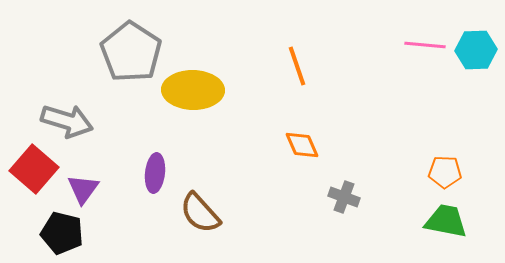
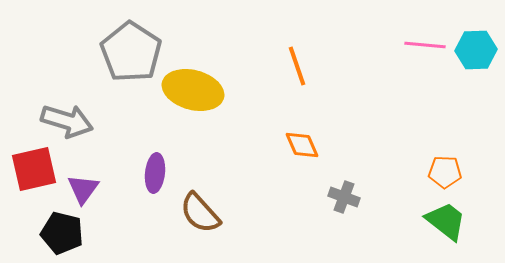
yellow ellipse: rotated 14 degrees clockwise
red square: rotated 36 degrees clockwise
green trapezoid: rotated 27 degrees clockwise
